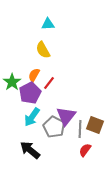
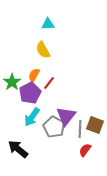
black arrow: moved 12 px left, 1 px up
